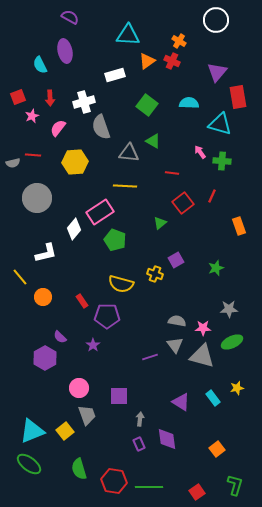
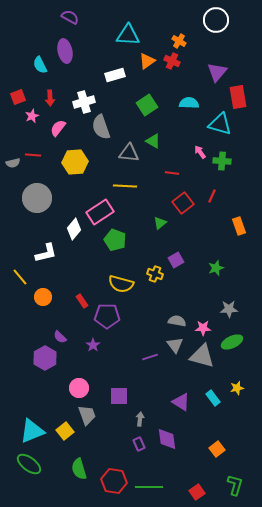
green square at (147, 105): rotated 20 degrees clockwise
